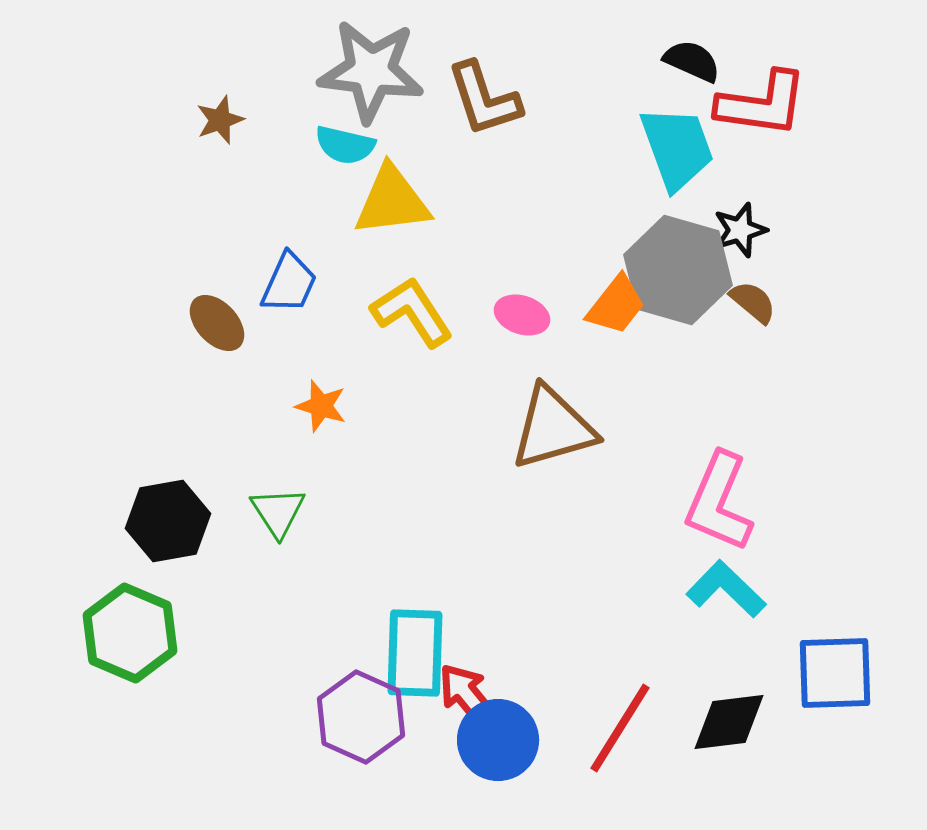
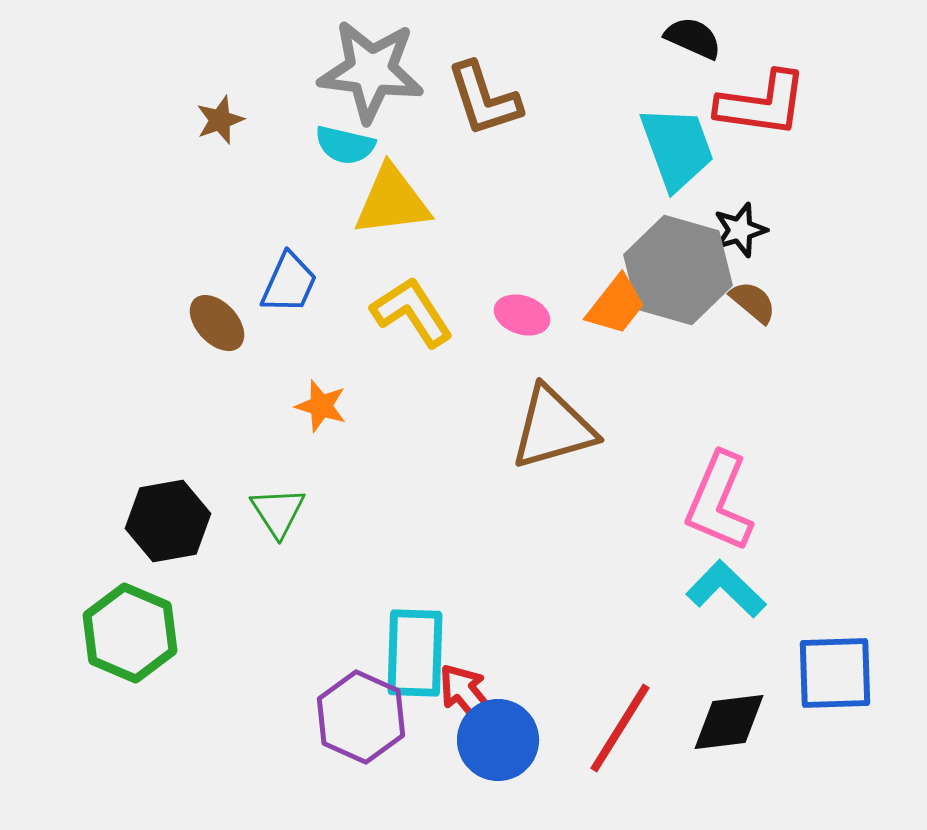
black semicircle: moved 1 px right, 23 px up
